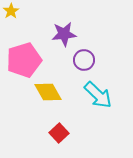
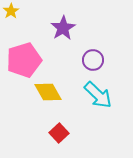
purple star: moved 1 px left, 6 px up; rotated 25 degrees counterclockwise
purple circle: moved 9 px right
